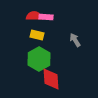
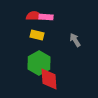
green hexagon: moved 4 px down
red diamond: moved 2 px left
